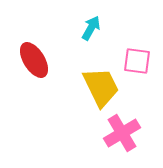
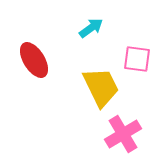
cyan arrow: rotated 25 degrees clockwise
pink square: moved 2 px up
pink cross: moved 1 px right, 1 px down
